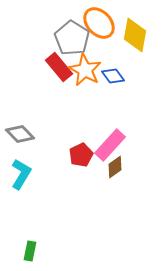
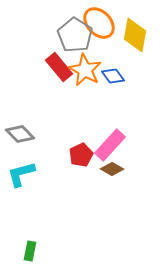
gray pentagon: moved 3 px right, 3 px up
brown diamond: moved 3 px left, 2 px down; rotated 65 degrees clockwise
cyan L-shape: rotated 136 degrees counterclockwise
